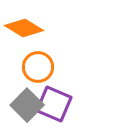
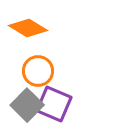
orange diamond: moved 4 px right
orange circle: moved 4 px down
